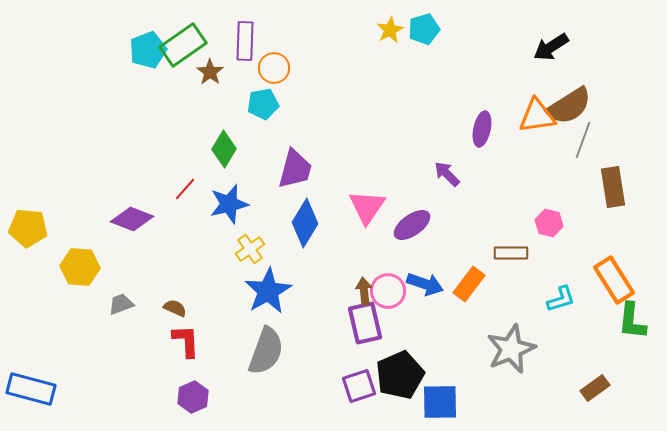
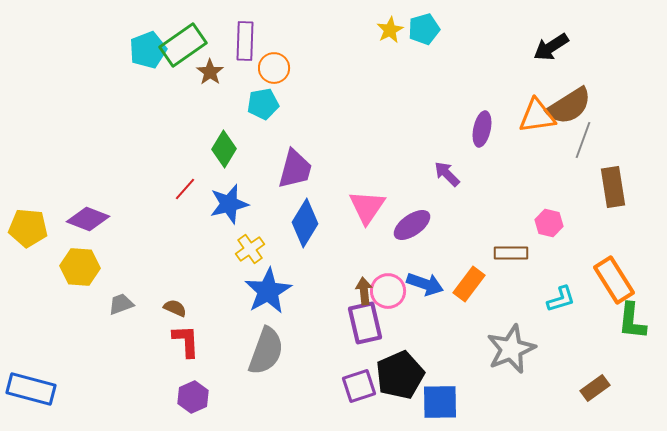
purple diamond at (132, 219): moved 44 px left
